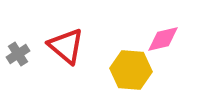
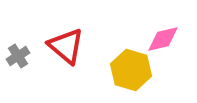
gray cross: moved 2 px down
yellow hexagon: rotated 12 degrees clockwise
